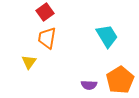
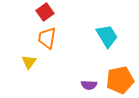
orange pentagon: rotated 20 degrees clockwise
